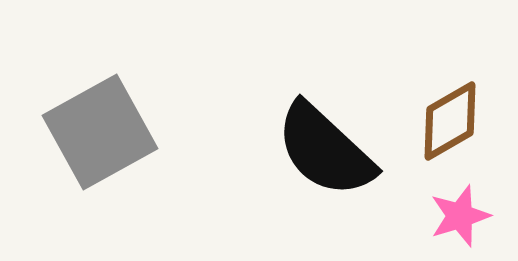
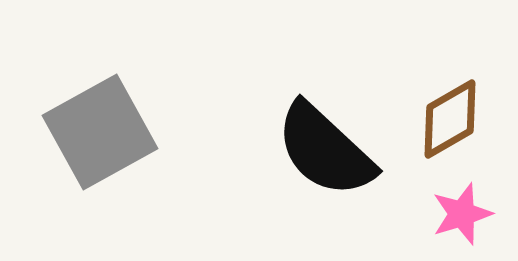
brown diamond: moved 2 px up
pink star: moved 2 px right, 2 px up
